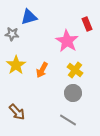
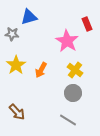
orange arrow: moved 1 px left
